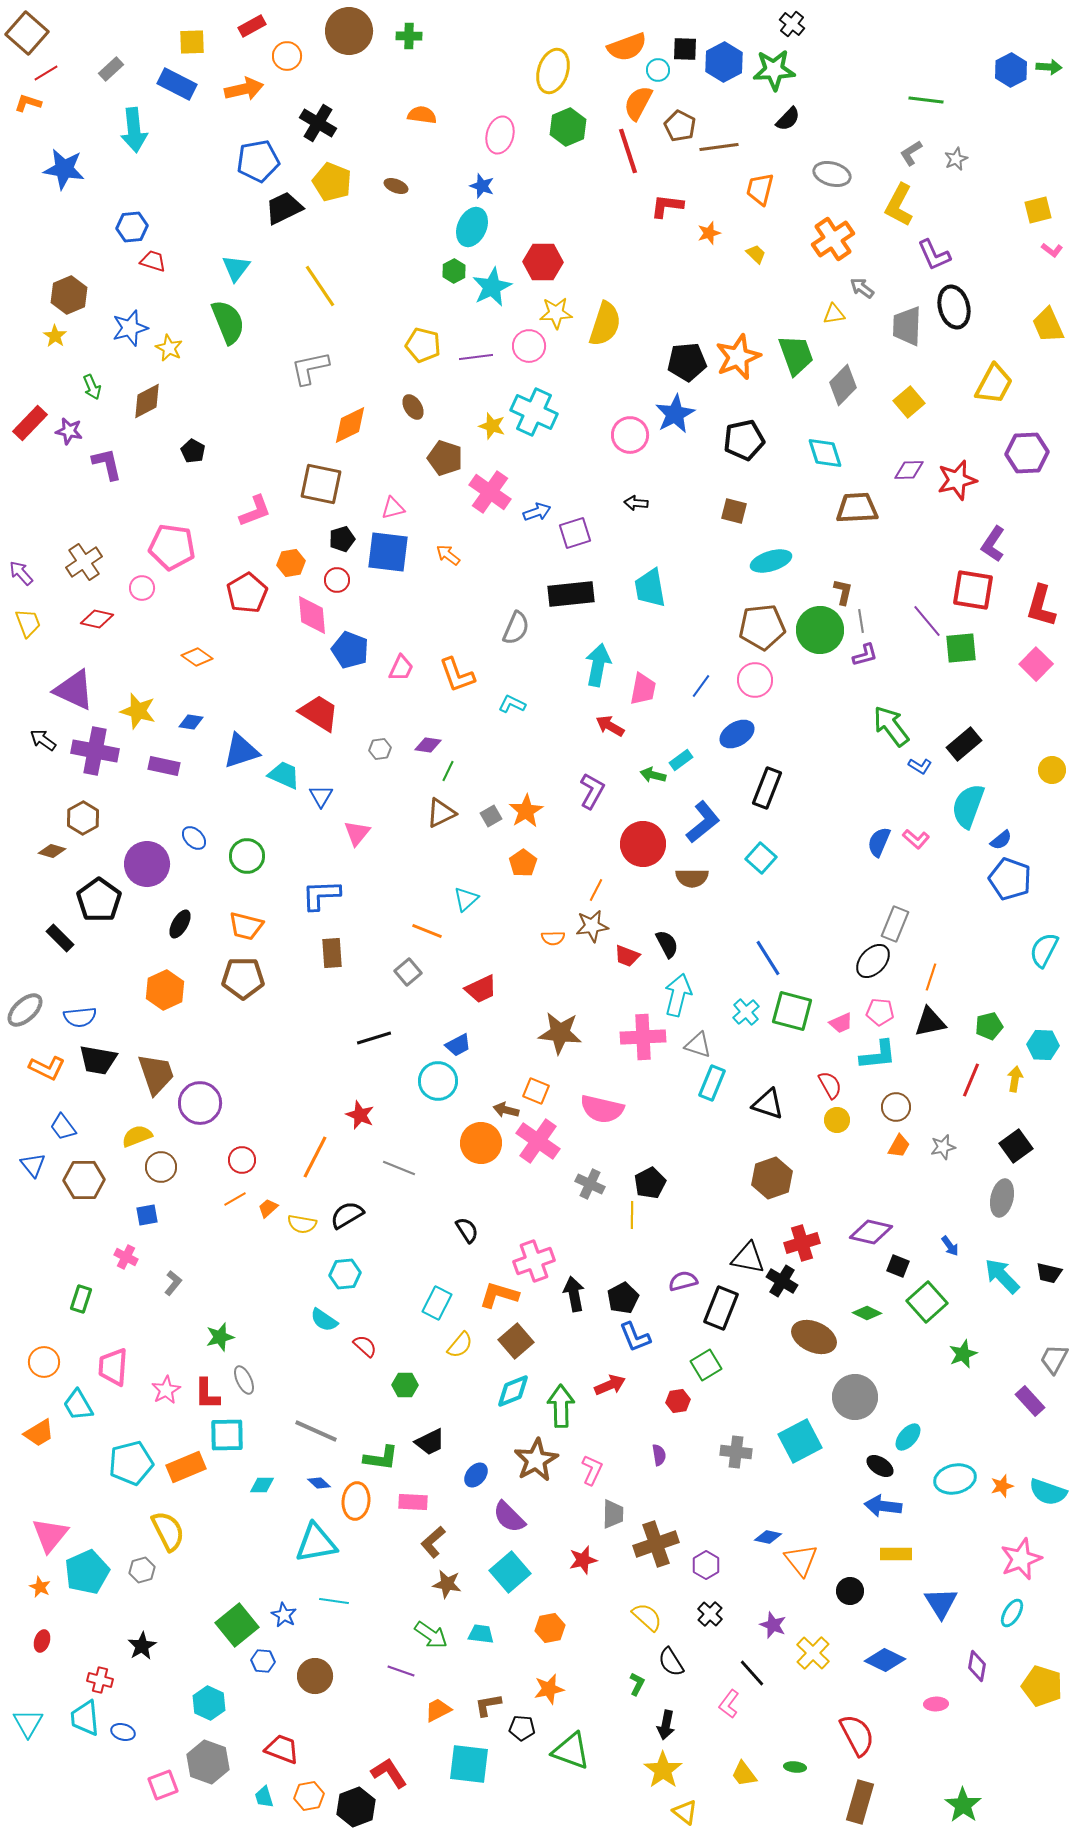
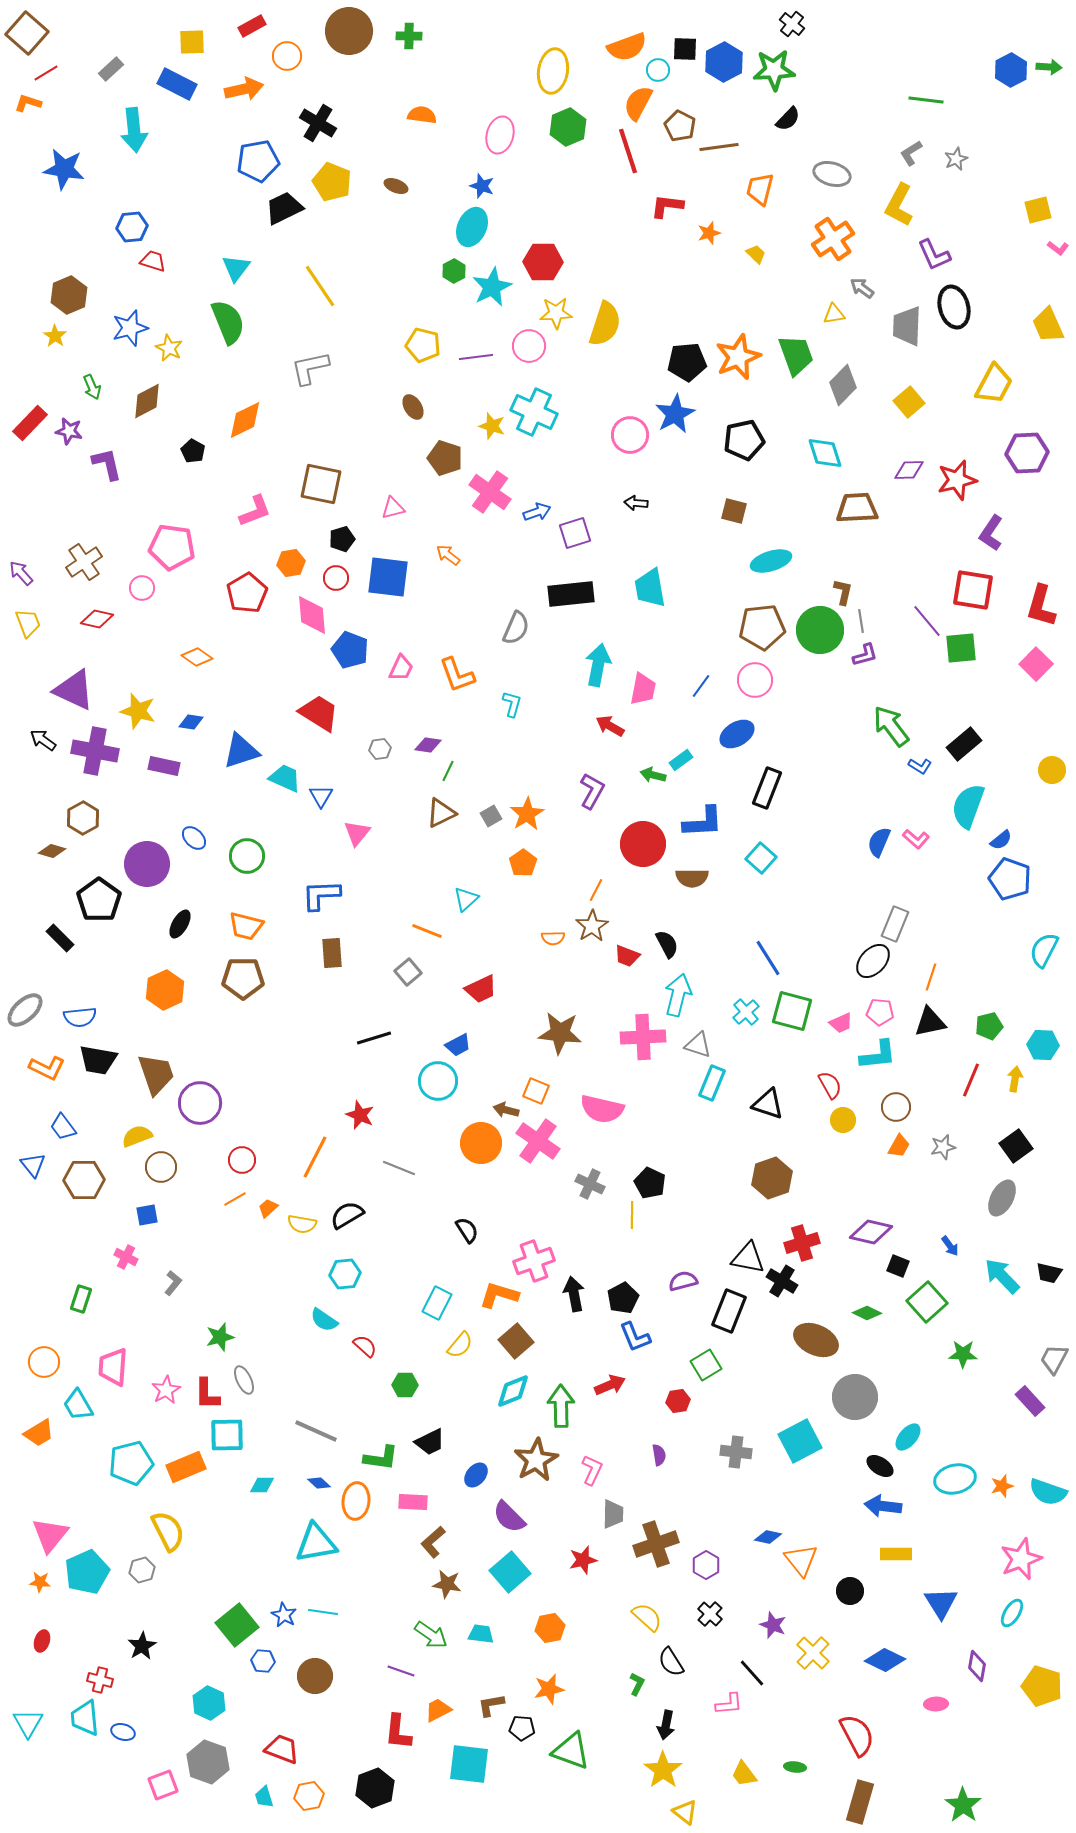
yellow ellipse at (553, 71): rotated 9 degrees counterclockwise
pink L-shape at (1052, 250): moved 6 px right, 2 px up
orange diamond at (350, 425): moved 105 px left, 5 px up
purple L-shape at (993, 544): moved 2 px left, 11 px up
blue square at (388, 552): moved 25 px down
red circle at (337, 580): moved 1 px left, 2 px up
cyan L-shape at (512, 704): rotated 80 degrees clockwise
cyan trapezoid at (284, 775): moved 1 px right, 3 px down
orange star at (526, 811): moved 1 px right, 3 px down
blue L-shape at (703, 822): rotated 36 degrees clockwise
brown star at (592, 926): rotated 24 degrees counterclockwise
yellow circle at (837, 1120): moved 6 px right
black pentagon at (650, 1183): rotated 20 degrees counterclockwise
gray ellipse at (1002, 1198): rotated 15 degrees clockwise
black rectangle at (721, 1308): moved 8 px right, 3 px down
brown ellipse at (814, 1337): moved 2 px right, 3 px down
green star at (963, 1354): rotated 24 degrees clockwise
orange star at (40, 1587): moved 5 px up; rotated 20 degrees counterclockwise
cyan line at (334, 1601): moved 11 px left, 11 px down
pink L-shape at (729, 1704): rotated 132 degrees counterclockwise
brown L-shape at (488, 1705): moved 3 px right
red L-shape at (389, 1773): moved 9 px right, 41 px up; rotated 141 degrees counterclockwise
black hexagon at (356, 1807): moved 19 px right, 19 px up
